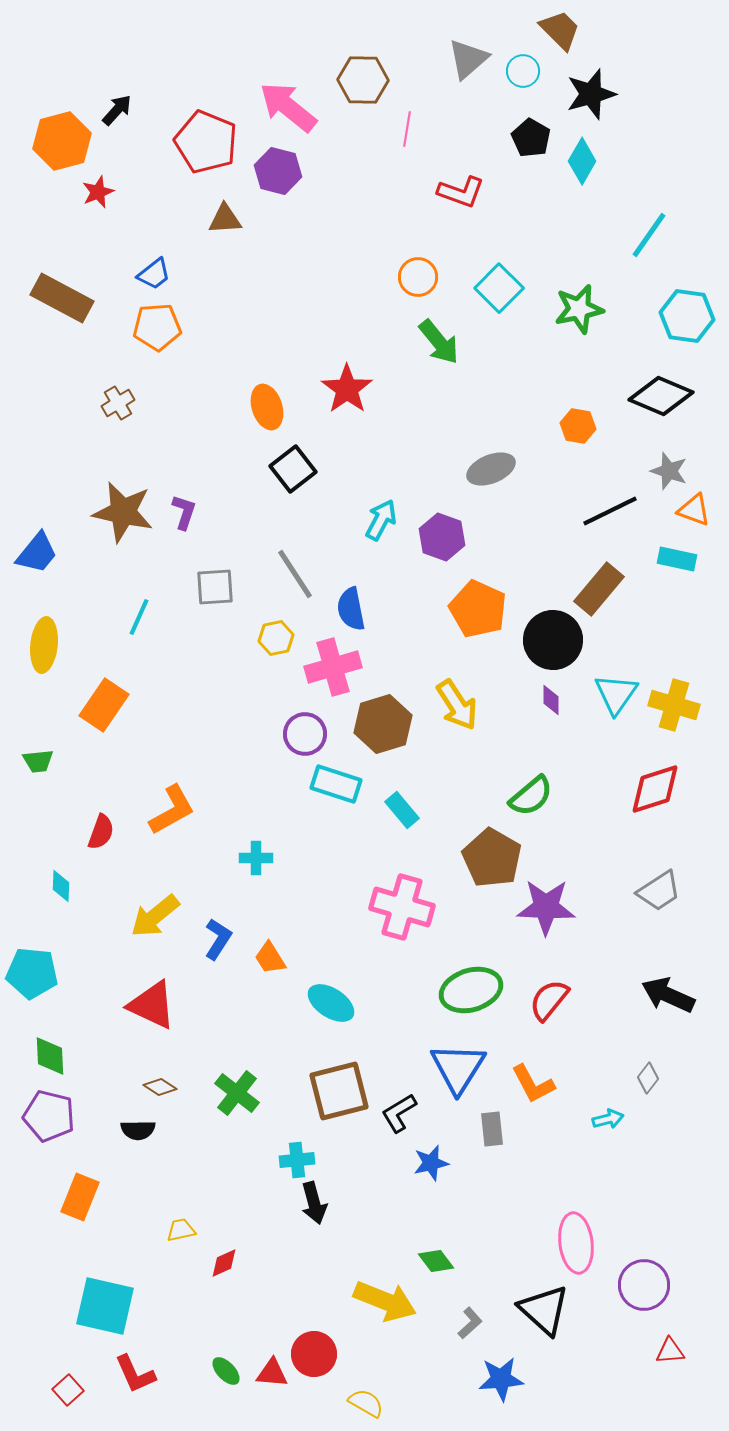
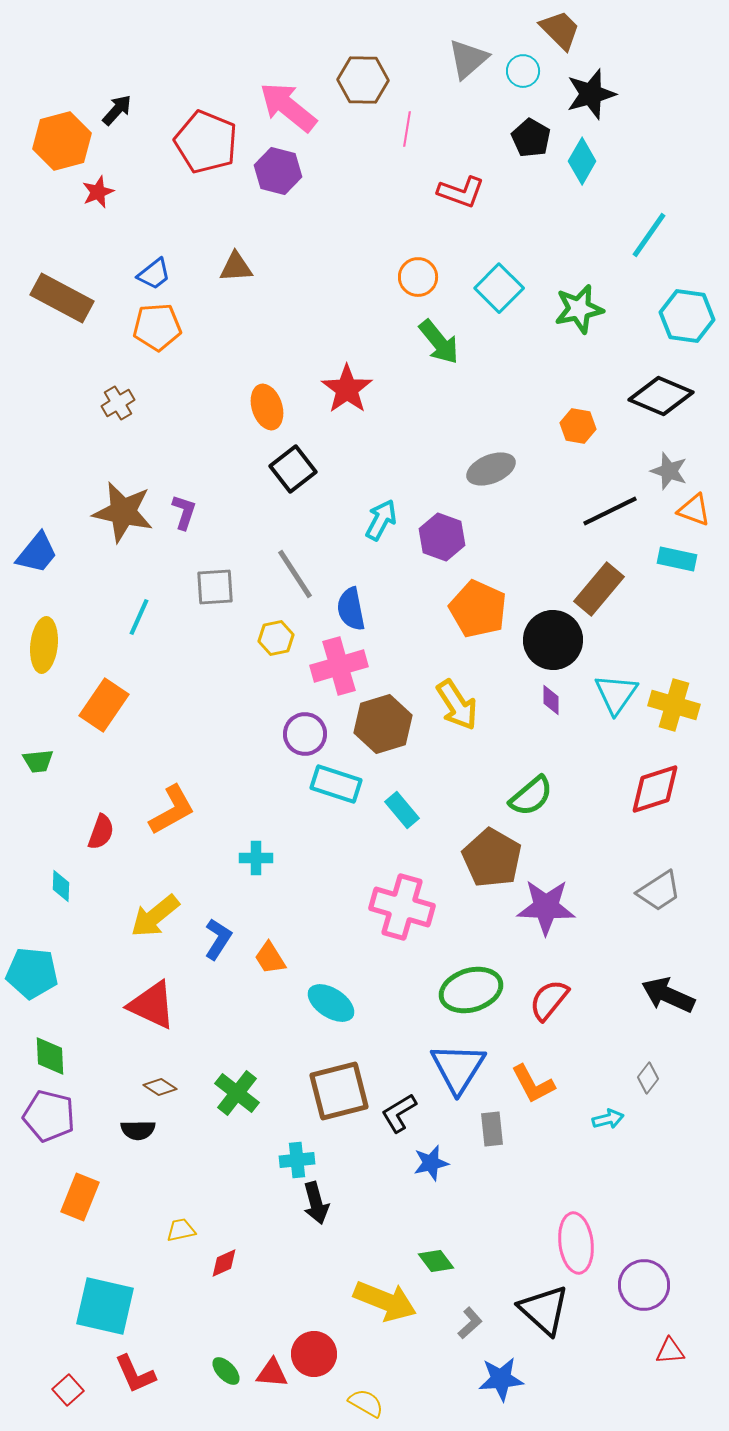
brown triangle at (225, 219): moved 11 px right, 48 px down
pink cross at (333, 667): moved 6 px right, 1 px up
black arrow at (314, 1203): moved 2 px right
